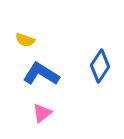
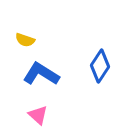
pink triangle: moved 4 px left, 2 px down; rotated 40 degrees counterclockwise
